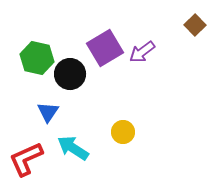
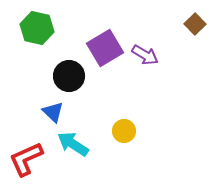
brown square: moved 1 px up
purple arrow: moved 3 px right, 3 px down; rotated 112 degrees counterclockwise
green hexagon: moved 30 px up
black circle: moved 1 px left, 2 px down
blue triangle: moved 5 px right; rotated 20 degrees counterclockwise
yellow circle: moved 1 px right, 1 px up
cyan arrow: moved 4 px up
